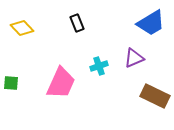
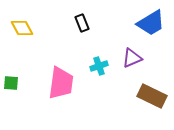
black rectangle: moved 5 px right
yellow diamond: rotated 15 degrees clockwise
purple triangle: moved 2 px left
pink trapezoid: rotated 16 degrees counterclockwise
brown rectangle: moved 3 px left
